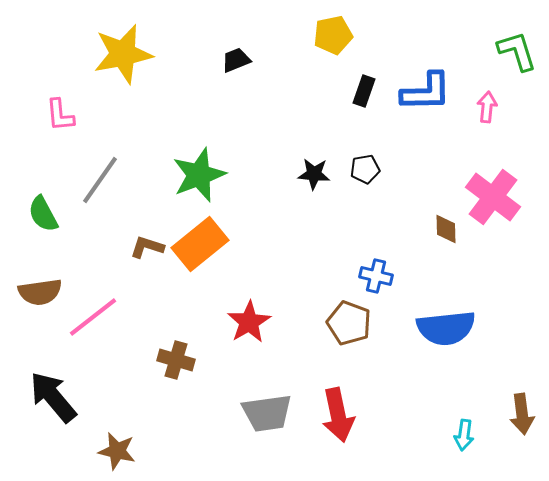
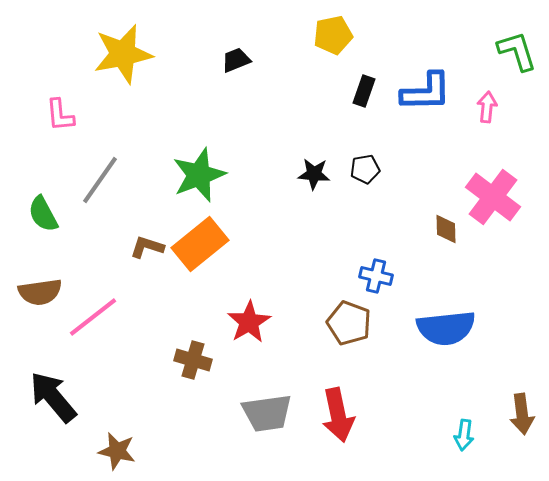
brown cross: moved 17 px right
